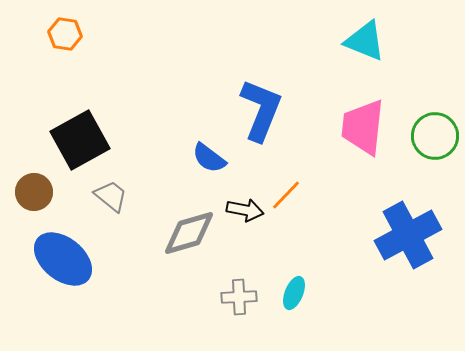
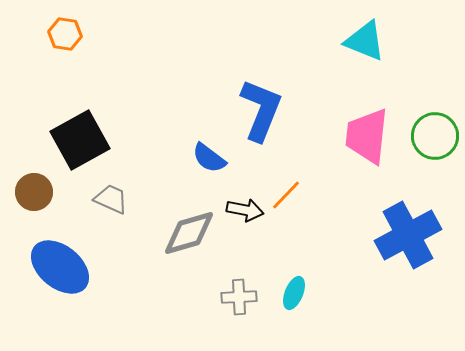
pink trapezoid: moved 4 px right, 9 px down
gray trapezoid: moved 3 px down; rotated 15 degrees counterclockwise
blue ellipse: moved 3 px left, 8 px down
